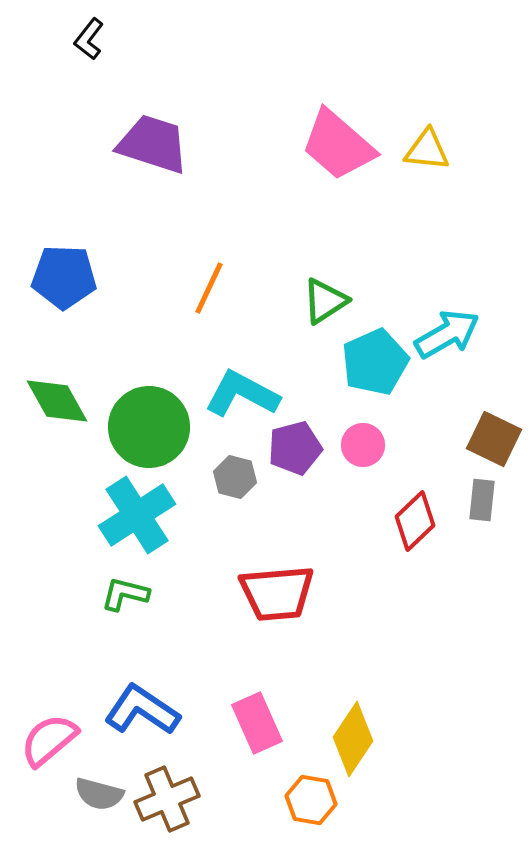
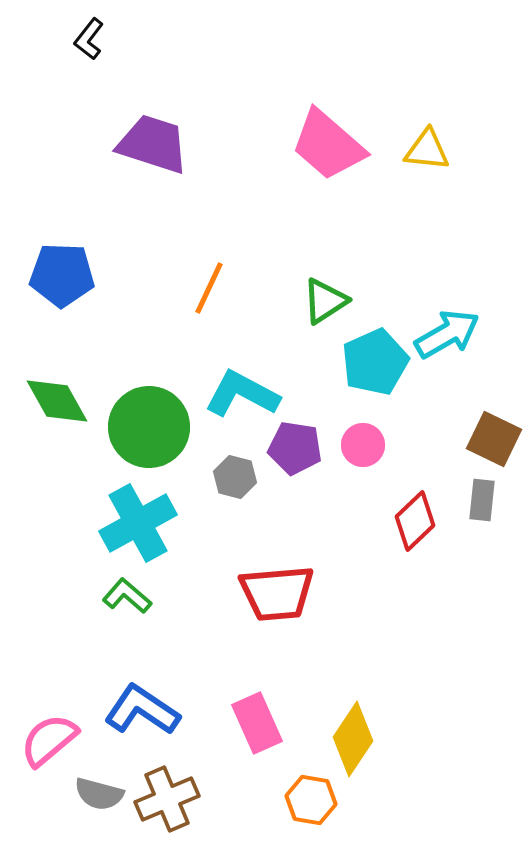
pink trapezoid: moved 10 px left
blue pentagon: moved 2 px left, 2 px up
purple pentagon: rotated 24 degrees clockwise
cyan cross: moved 1 px right, 8 px down; rotated 4 degrees clockwise
green L-shape: moved 2 px right, 2 px down; rotated 27 degrees clockwise
